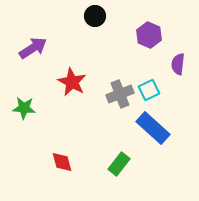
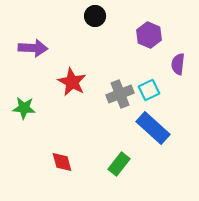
purple arrow: rotated 36 degrees clockwise
